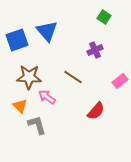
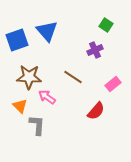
green square: moved 2 px right, 8 px down
pink rectangle: moved 7 px left, 3 px down
gray L-shape: rotated 20 degrees clockwise
